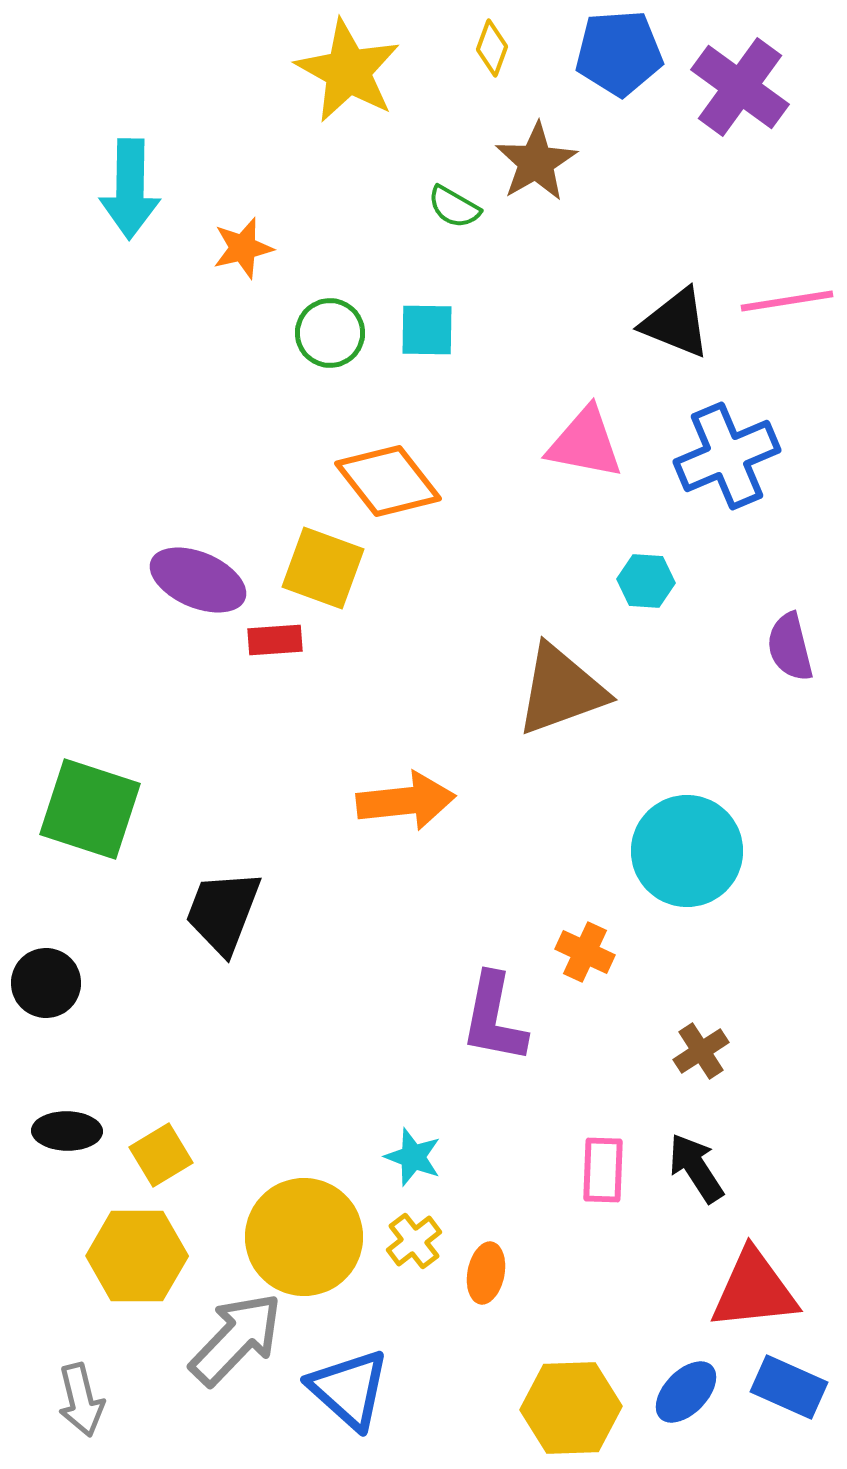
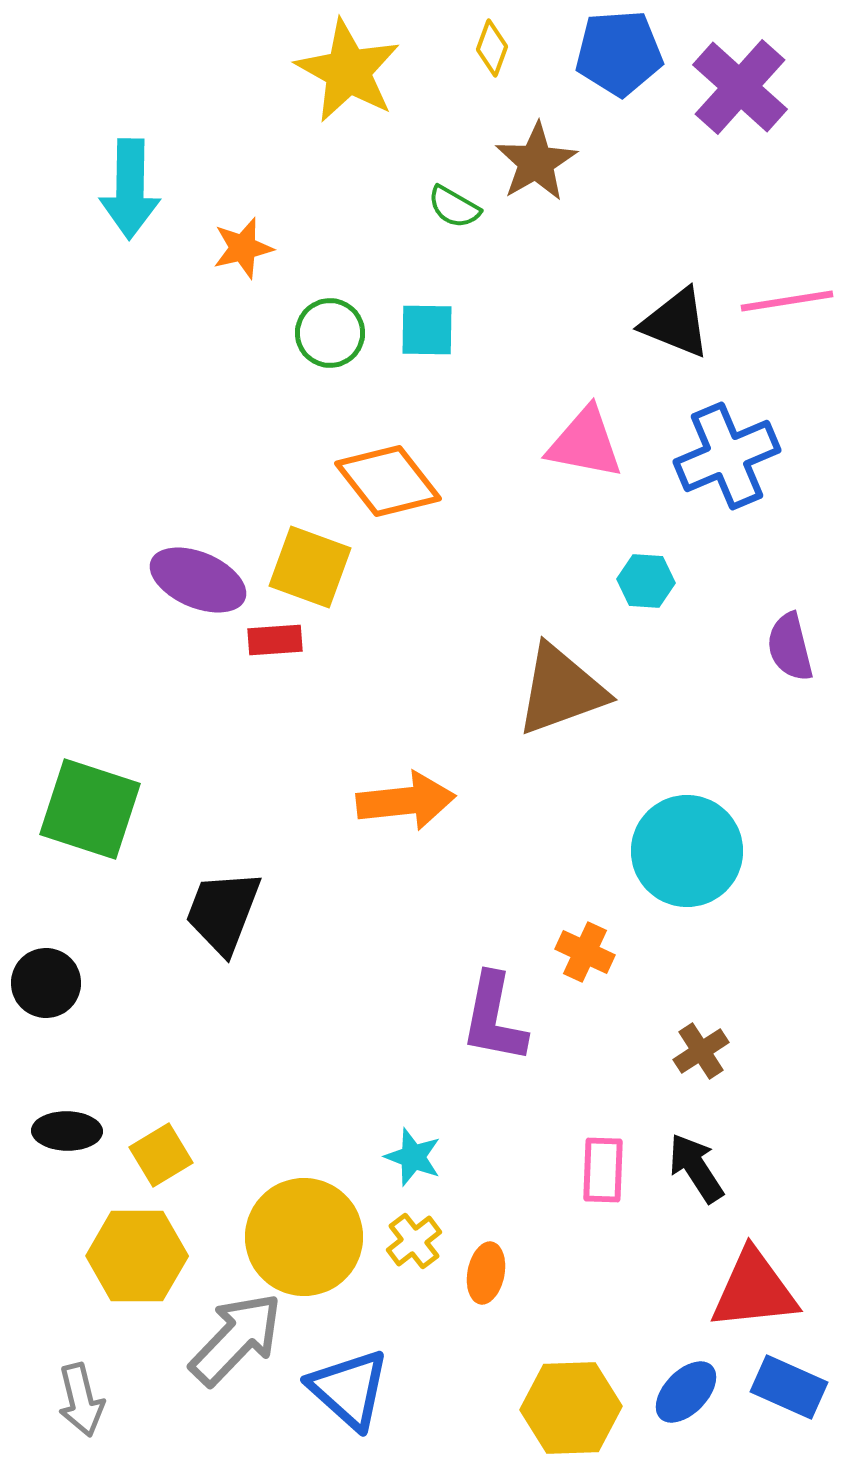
purple cross at (740, 87): rotated 6 degrees clockwise
yellow square at (323, 568): moved 13 px left, 1 px up
